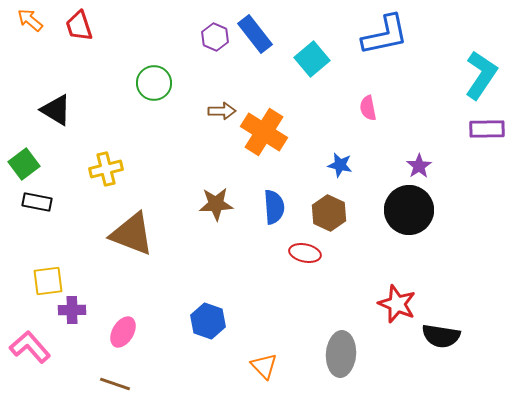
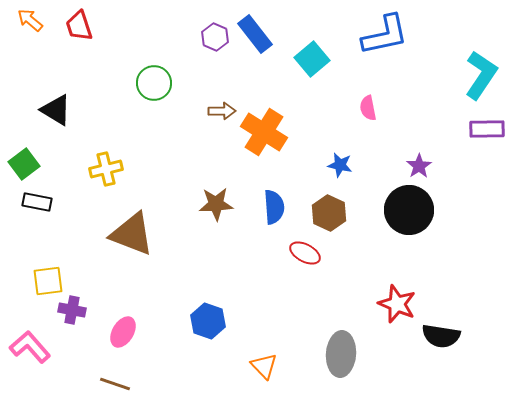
red ellipse: rotated 16 degrees clockwise
purple cross: rotated 12 degrees clockwise
